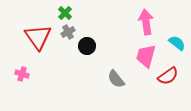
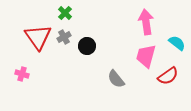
gray cross: moved 4 px left, 5 px down
